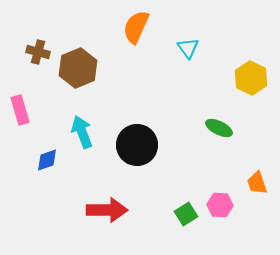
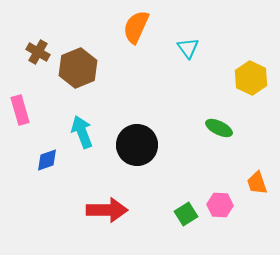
brown cross: rotated 15 degrees clockwise
